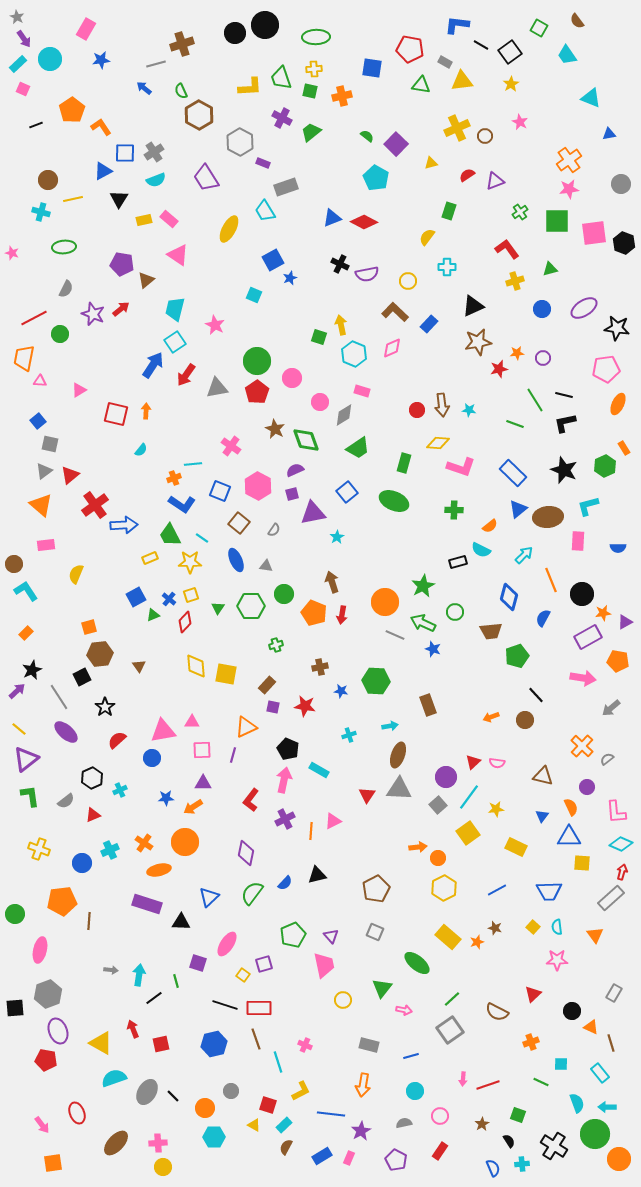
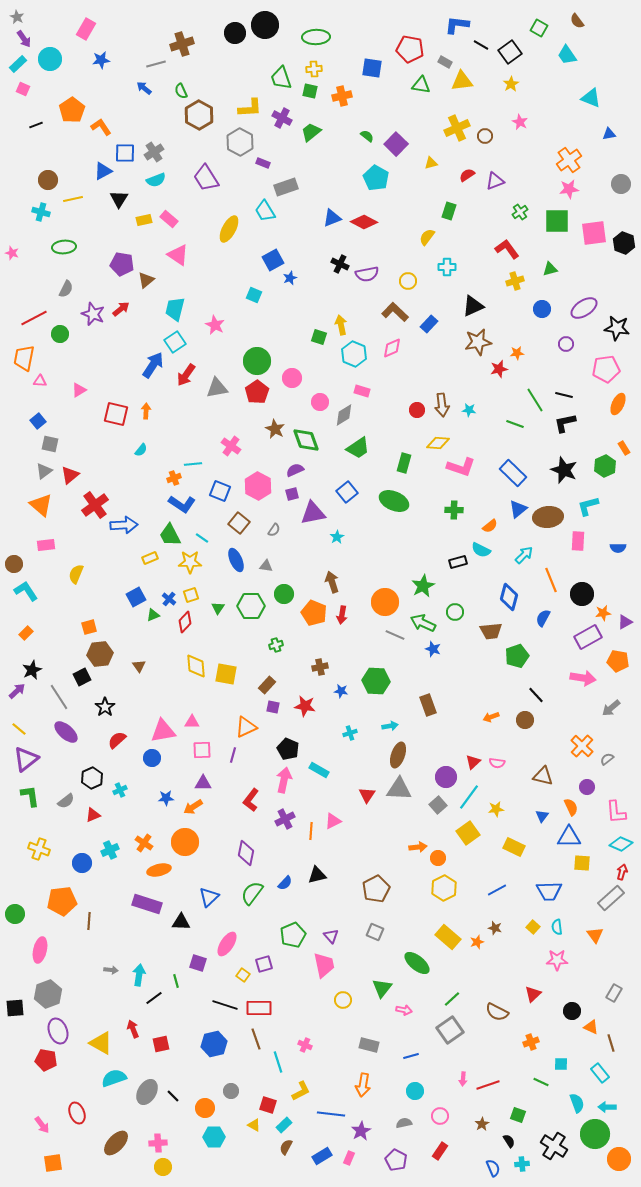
yellow L-shape at (250, 87): moved 21 px down
purple circle at (543, 358): moved 23 px right, 14 px up
cyan cross at (349, 735): moved 1 px right, 2 px up
yellow rectangle at (516, 847): moved 2 px left
